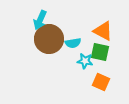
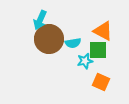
green square: moved 2 px left, 2 px up; rotated 12 degrees counterclockwise
cyan star: rotated 21 degrees counterclockwise
